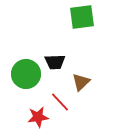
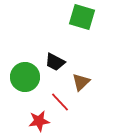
green square: rotated 24 degrees clockwise
black trapezoid: rotated 30 degrees clockwise
green circle: moved 1 px left, 3 px down
red star: moved 1 px right, 4 px down
